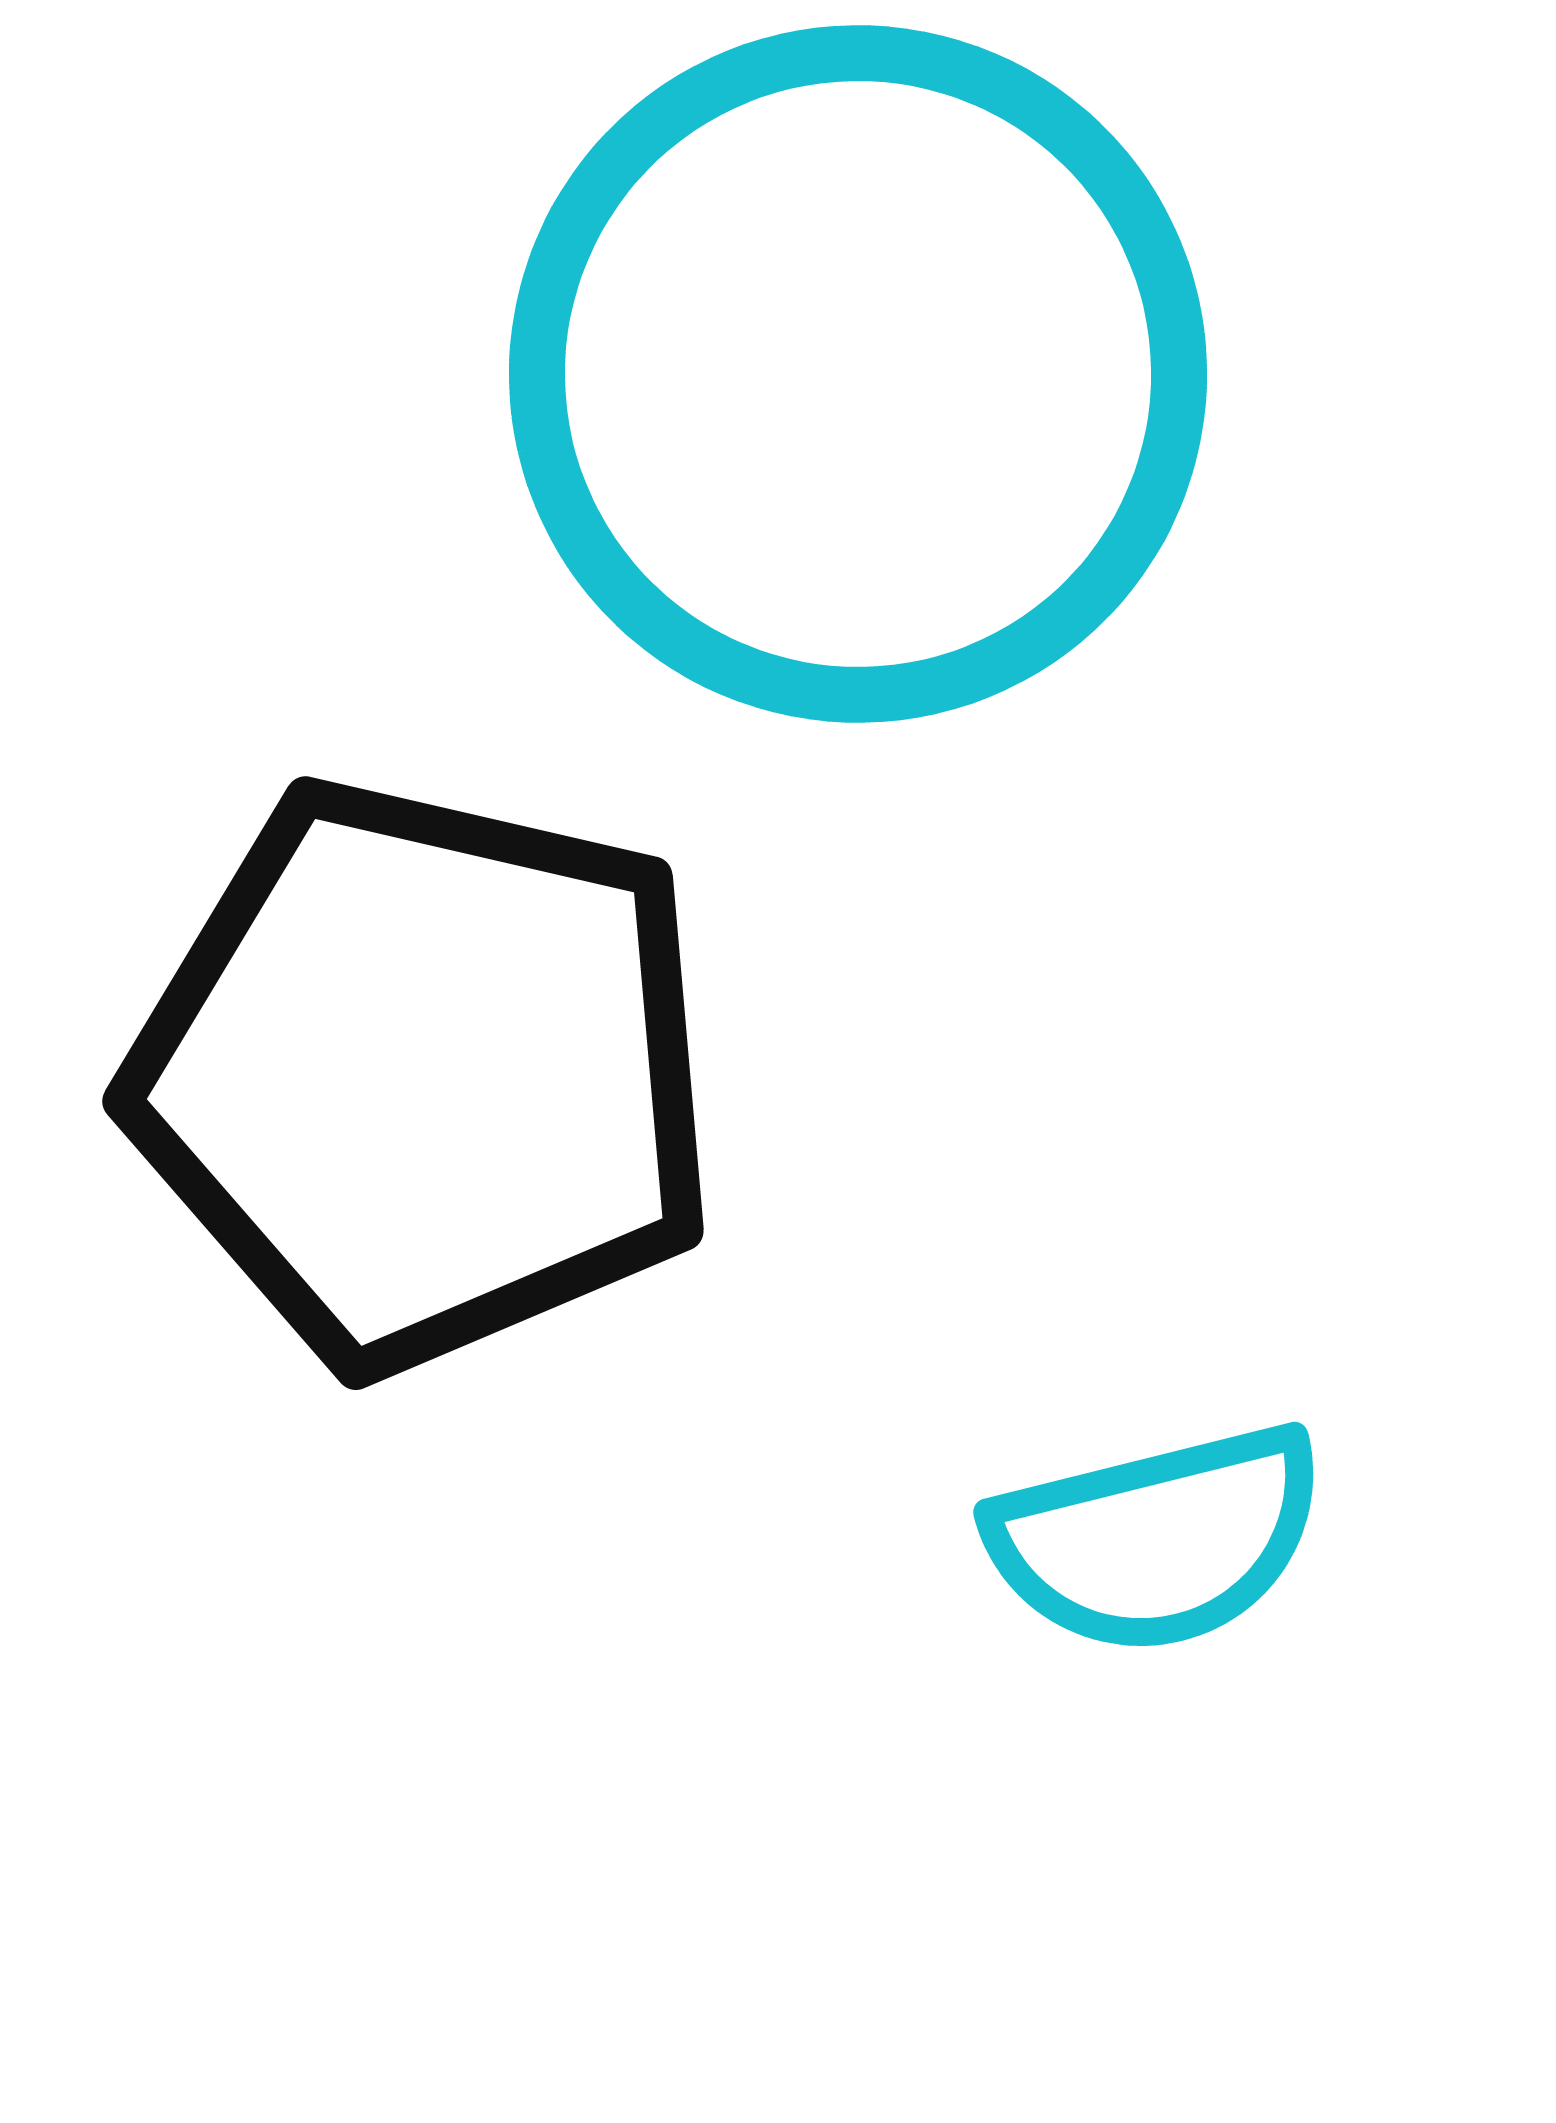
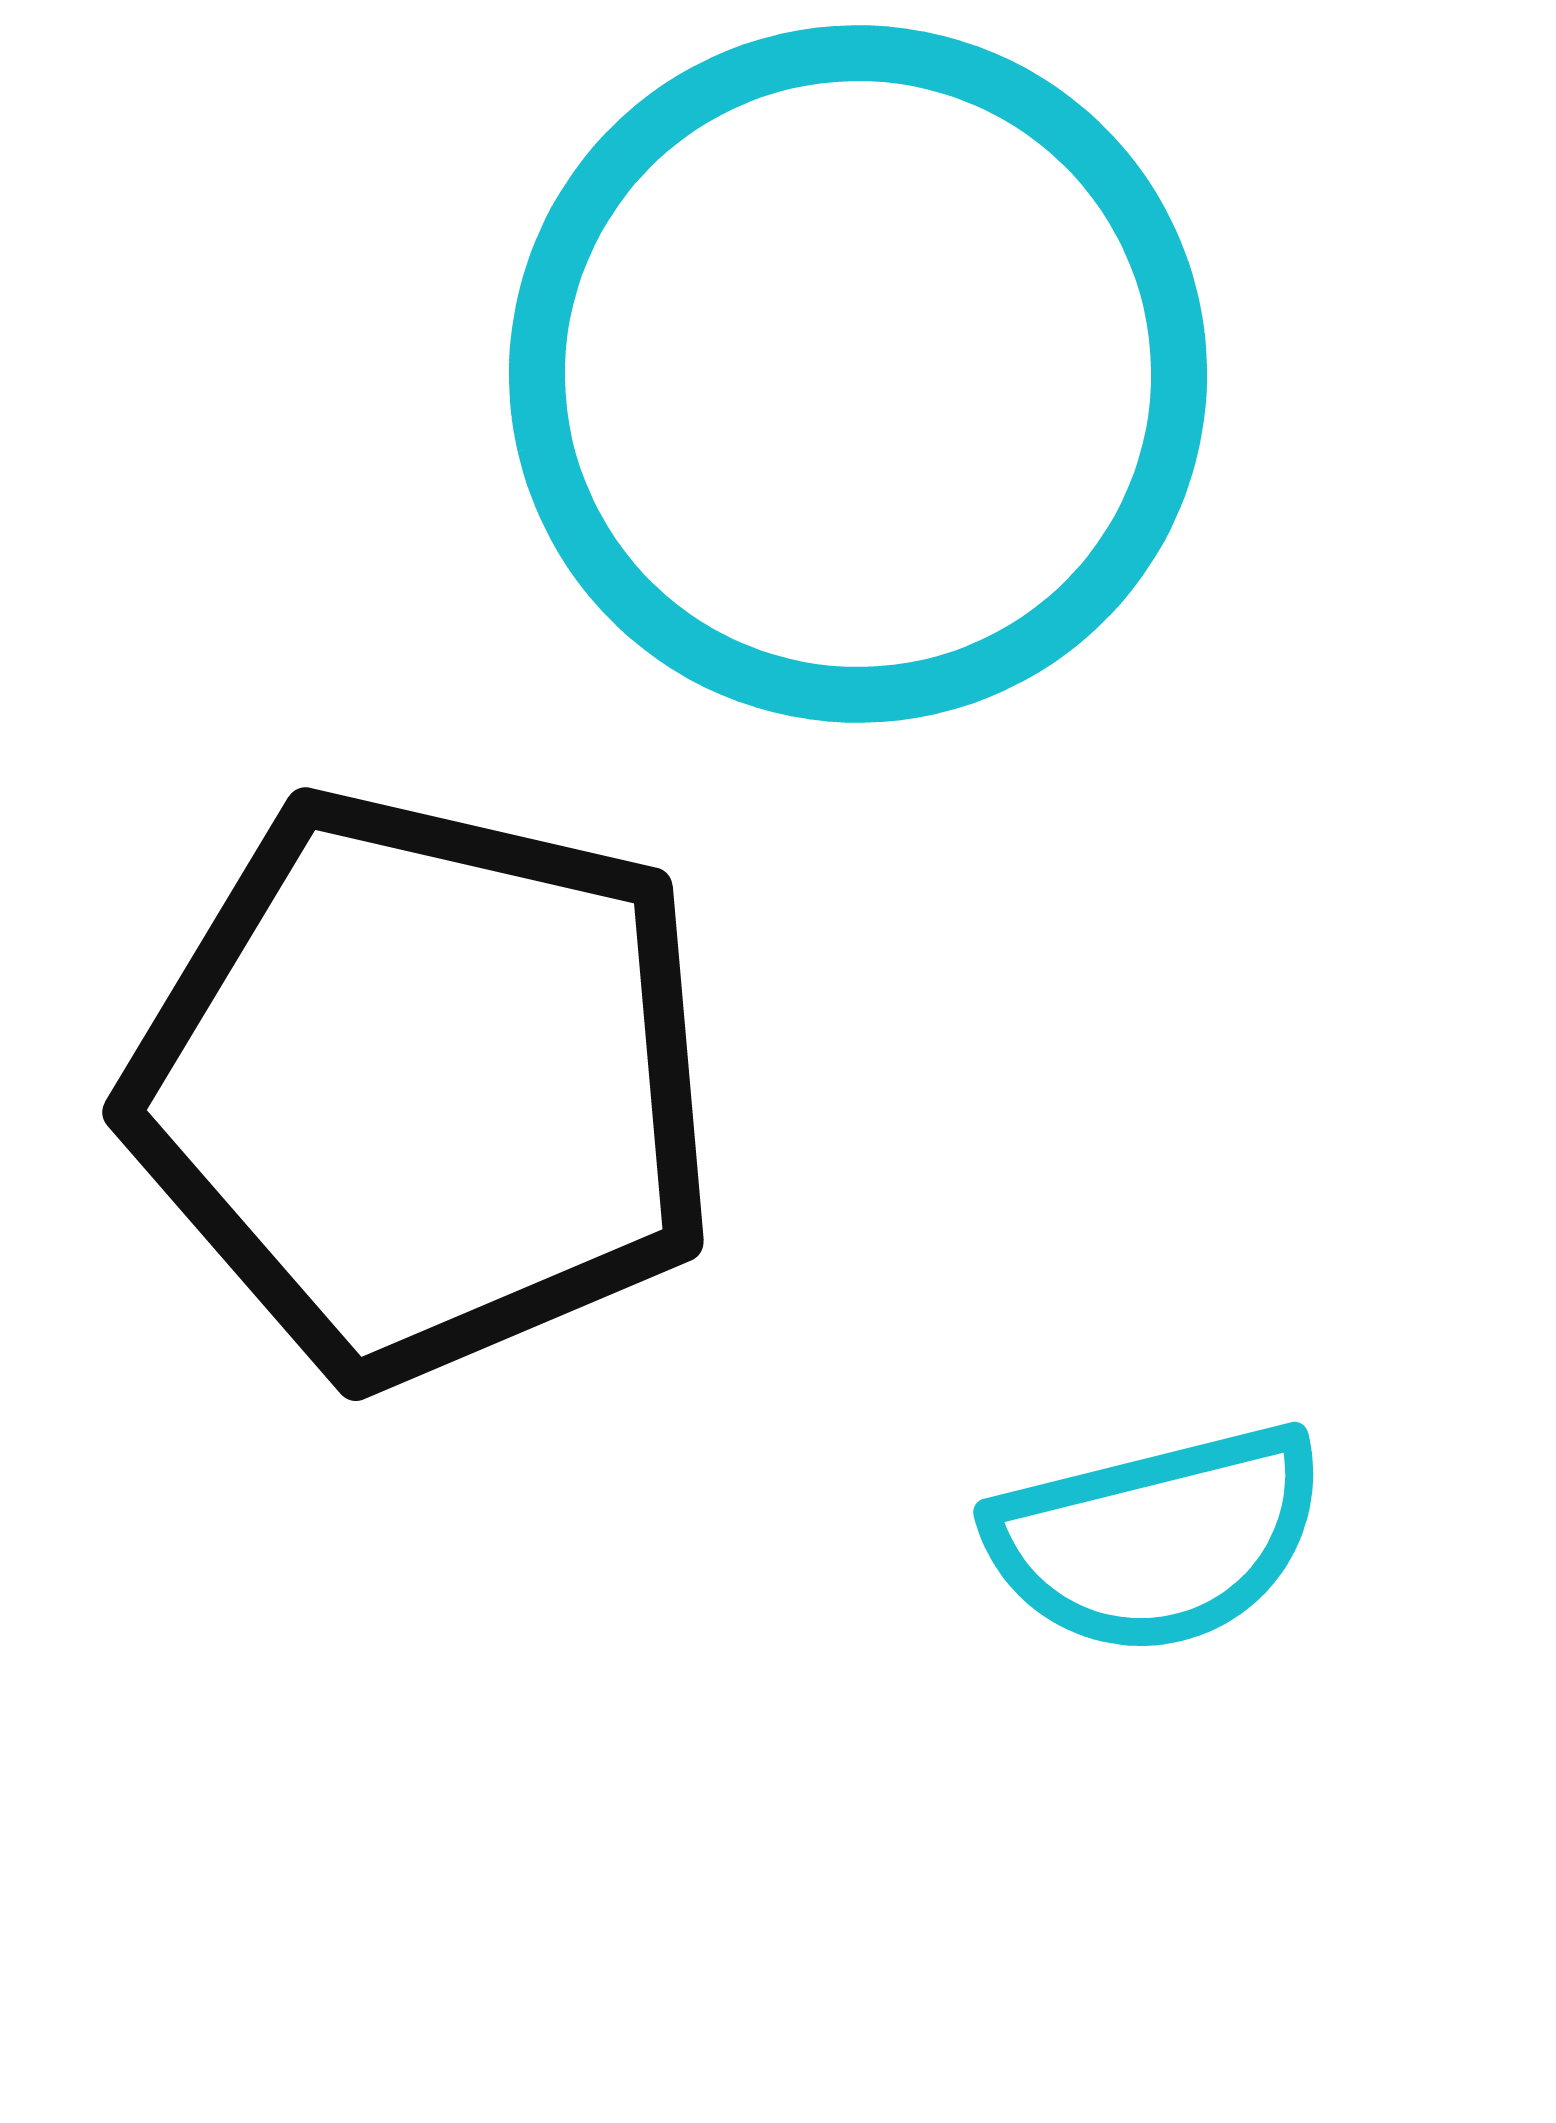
black pentagon: moved 11 px down
